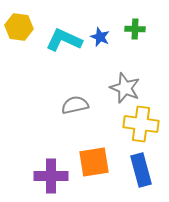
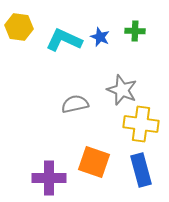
green cross: moved 2 px down
gray star: moved 3 px left, 2 px down
gray semicircle: moved 1 px up
orange square: rotated 28 degrees clockwise
purple cross: moved 2 px left, 2 px down
